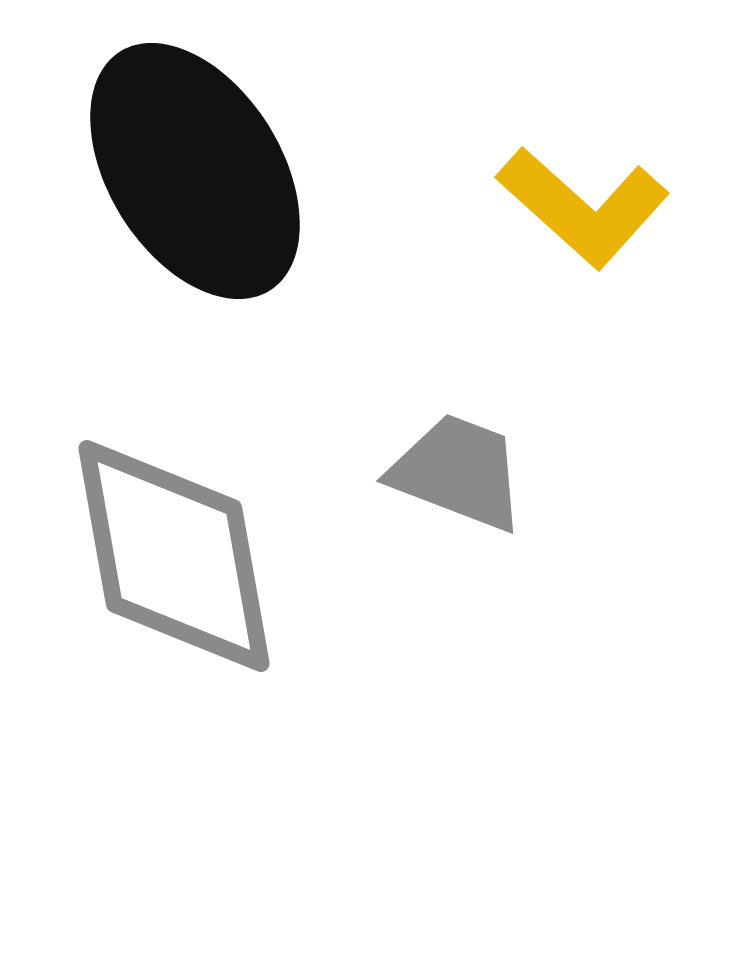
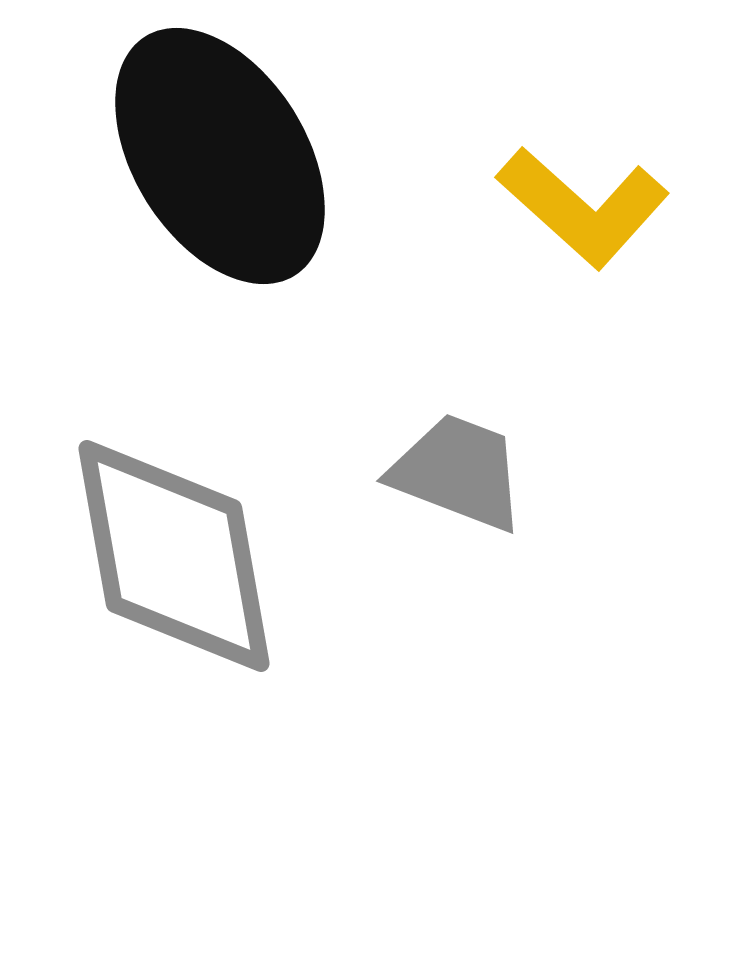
black ellipse: moved 25 px right, 15 px up
